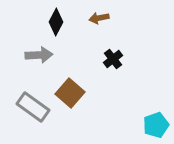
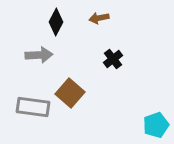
gray rectangle: rotated 28 degrees counterclockwise
